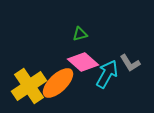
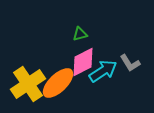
pink diamond: rotated 68 degrees counterclockwise
cyan arrow: moved 4 px left, 3 px up; rotated 28 degrees clockwise
yellow cross: moved 1 px left, 2 px up
